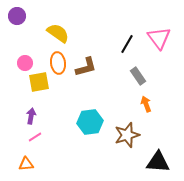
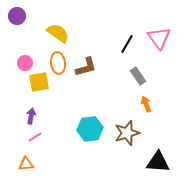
cyan hexagon: moved 7 px down
brown star: moved 2 px up
